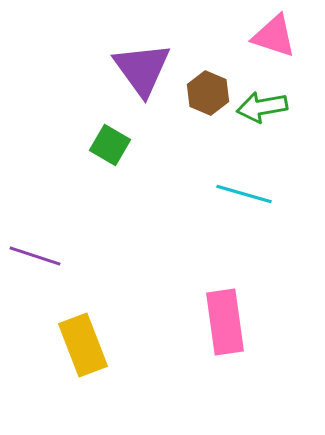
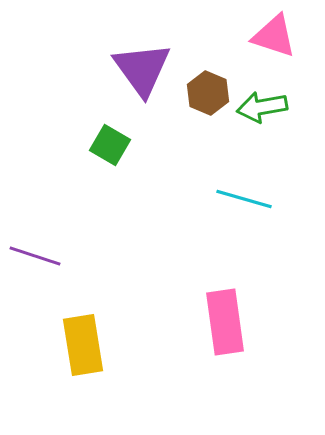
cyan line: moved 5 px down
yellow rectangle: rotated 12 degrees clockwise
